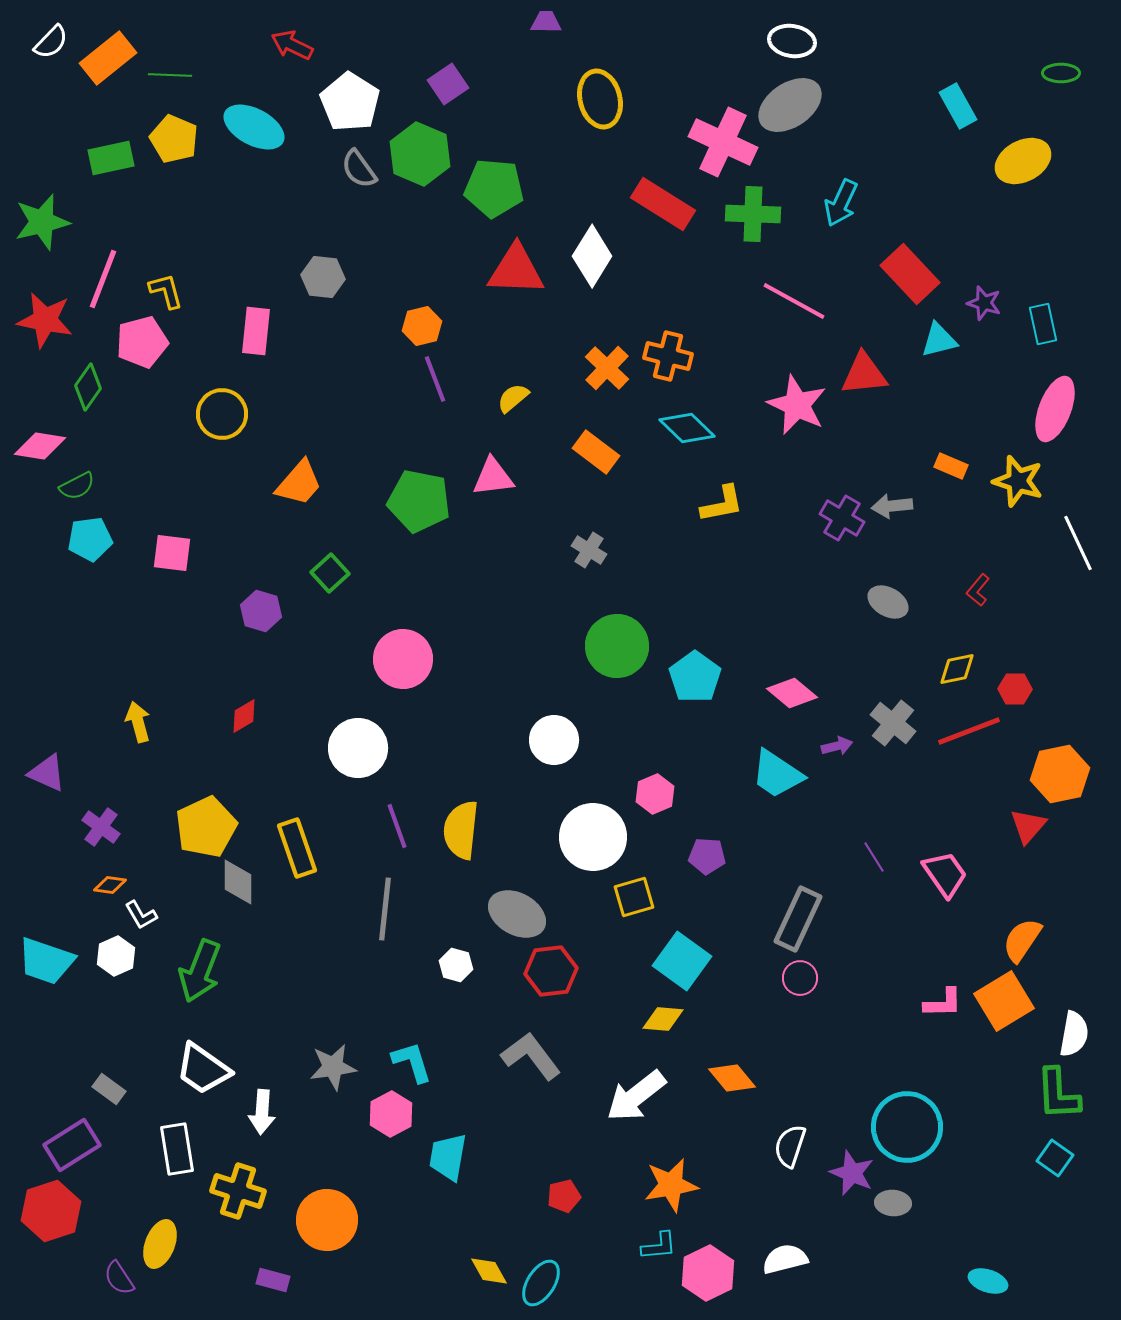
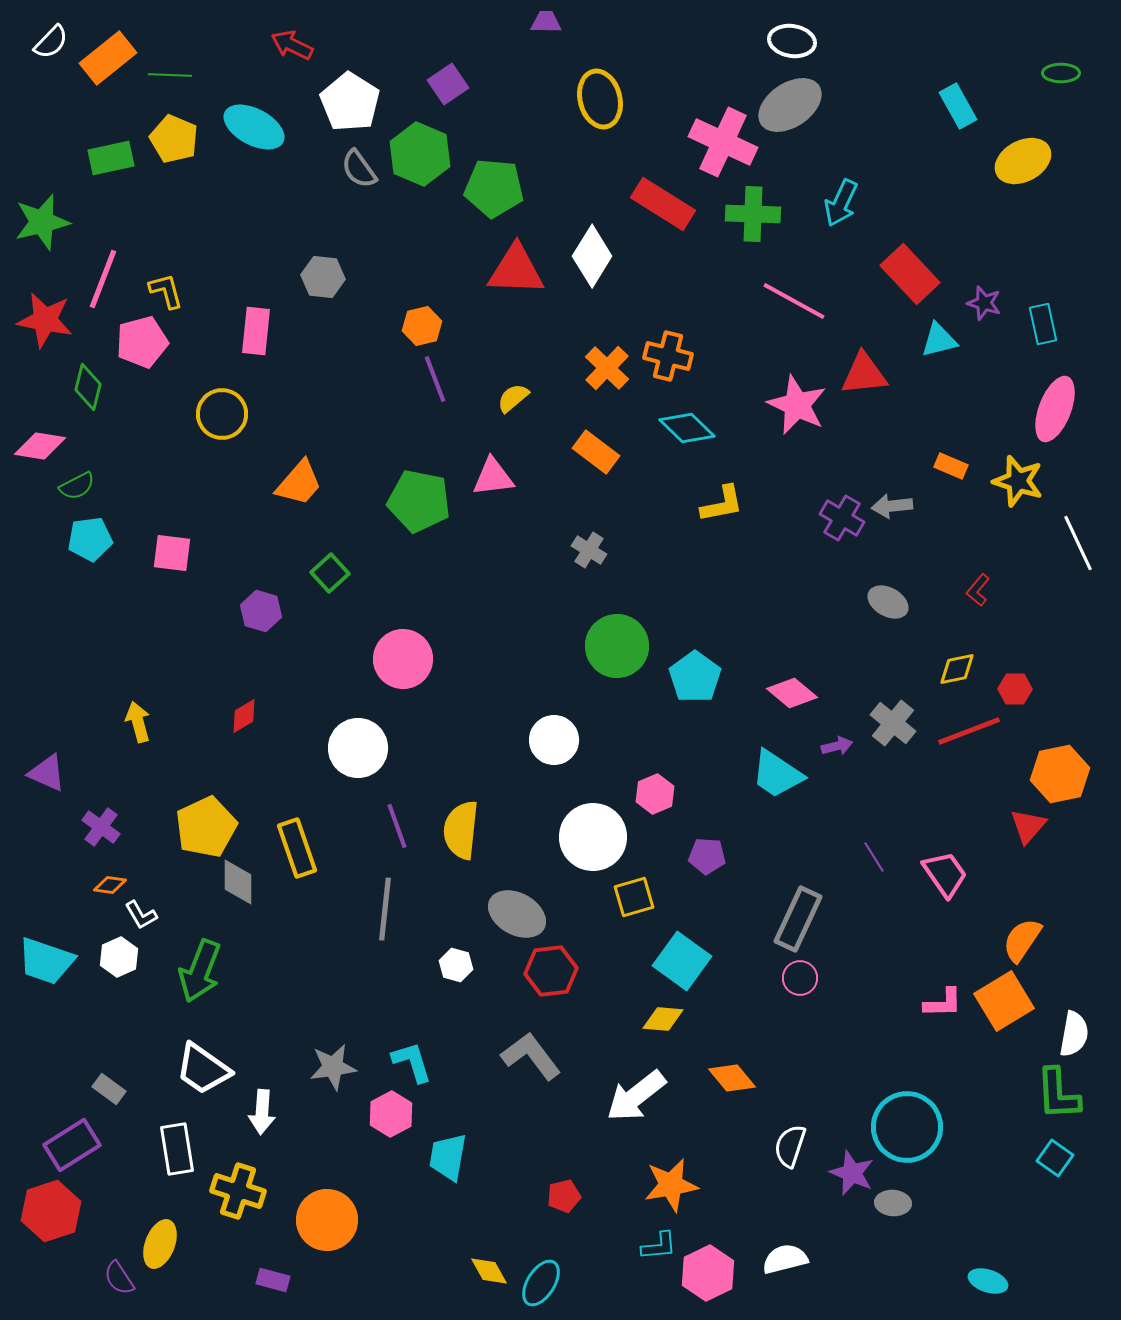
green diamond at (88, 387): rotated 21 degrees counterclockwise
white hexagon at (116, 956): moved 3 px right, 1 px down
